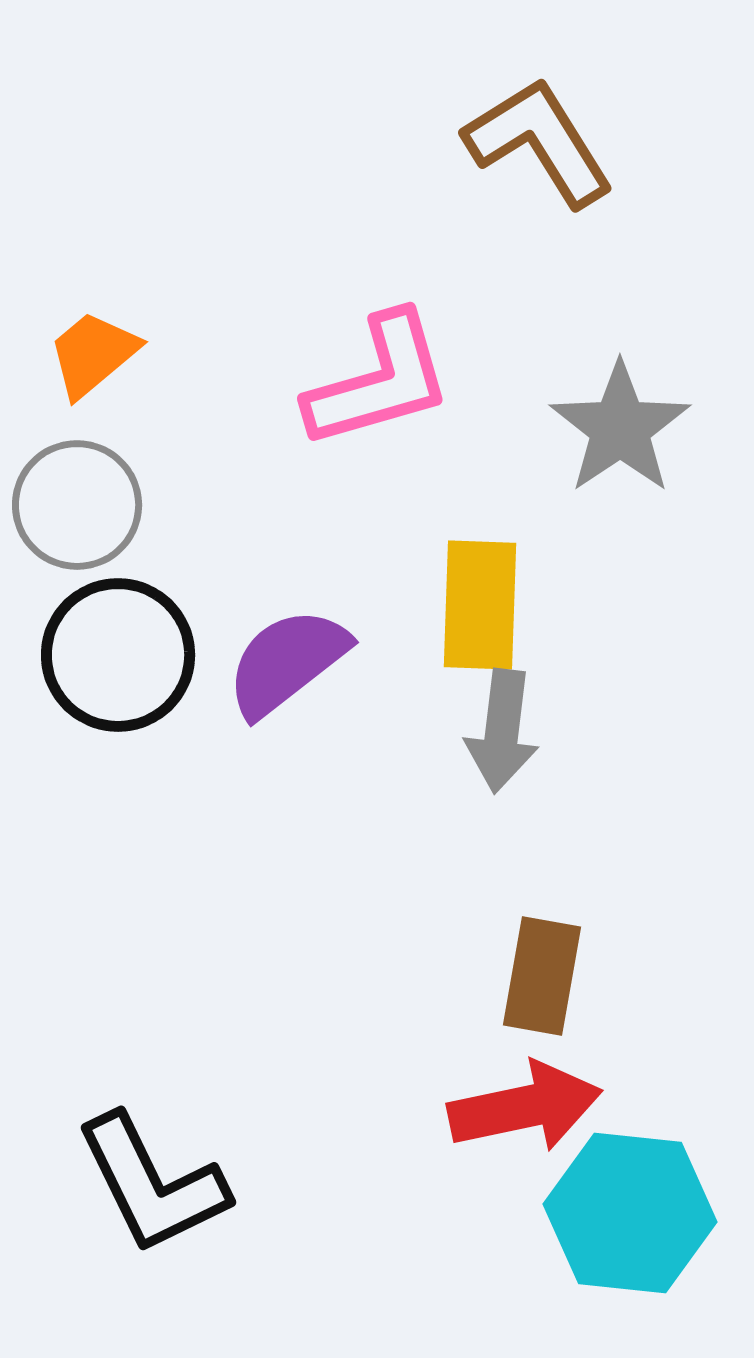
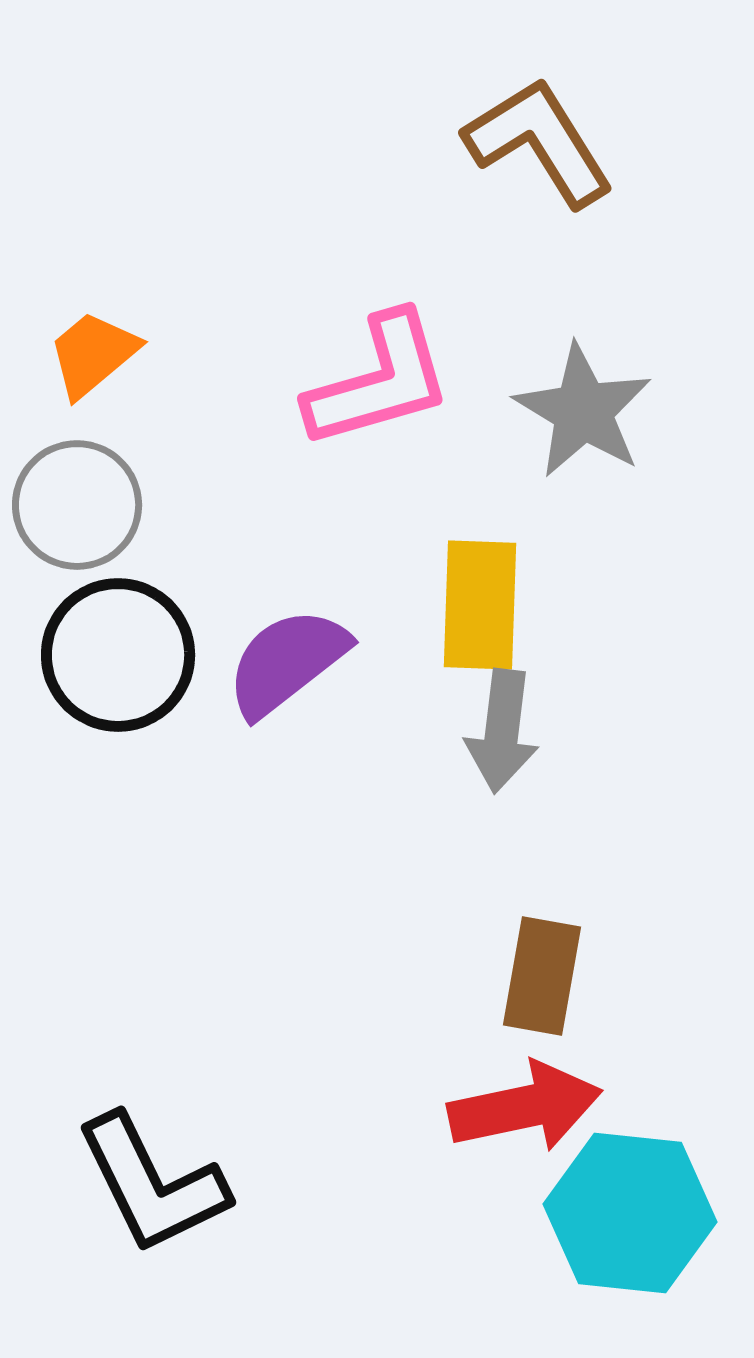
gray star: moved 37 px left, 17 px up; rotated 7 degrees counterclockwise
